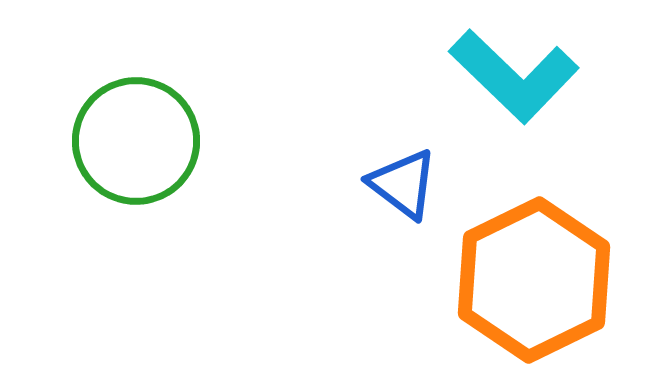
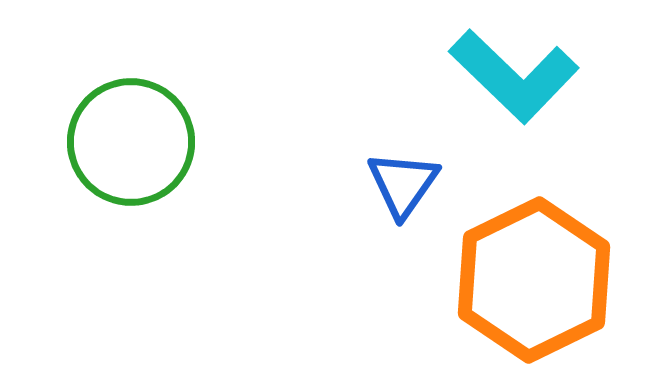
green circle: moved 5 px left, 1 px down
blue triangle: rotated 28 degrees clockwise
